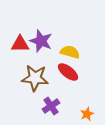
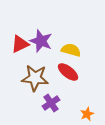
red triangle: rotated 24 degrees counterclockwise
yellow semicircle: moved 1 px right, 2 px up
purple cross: moved 3 px up
